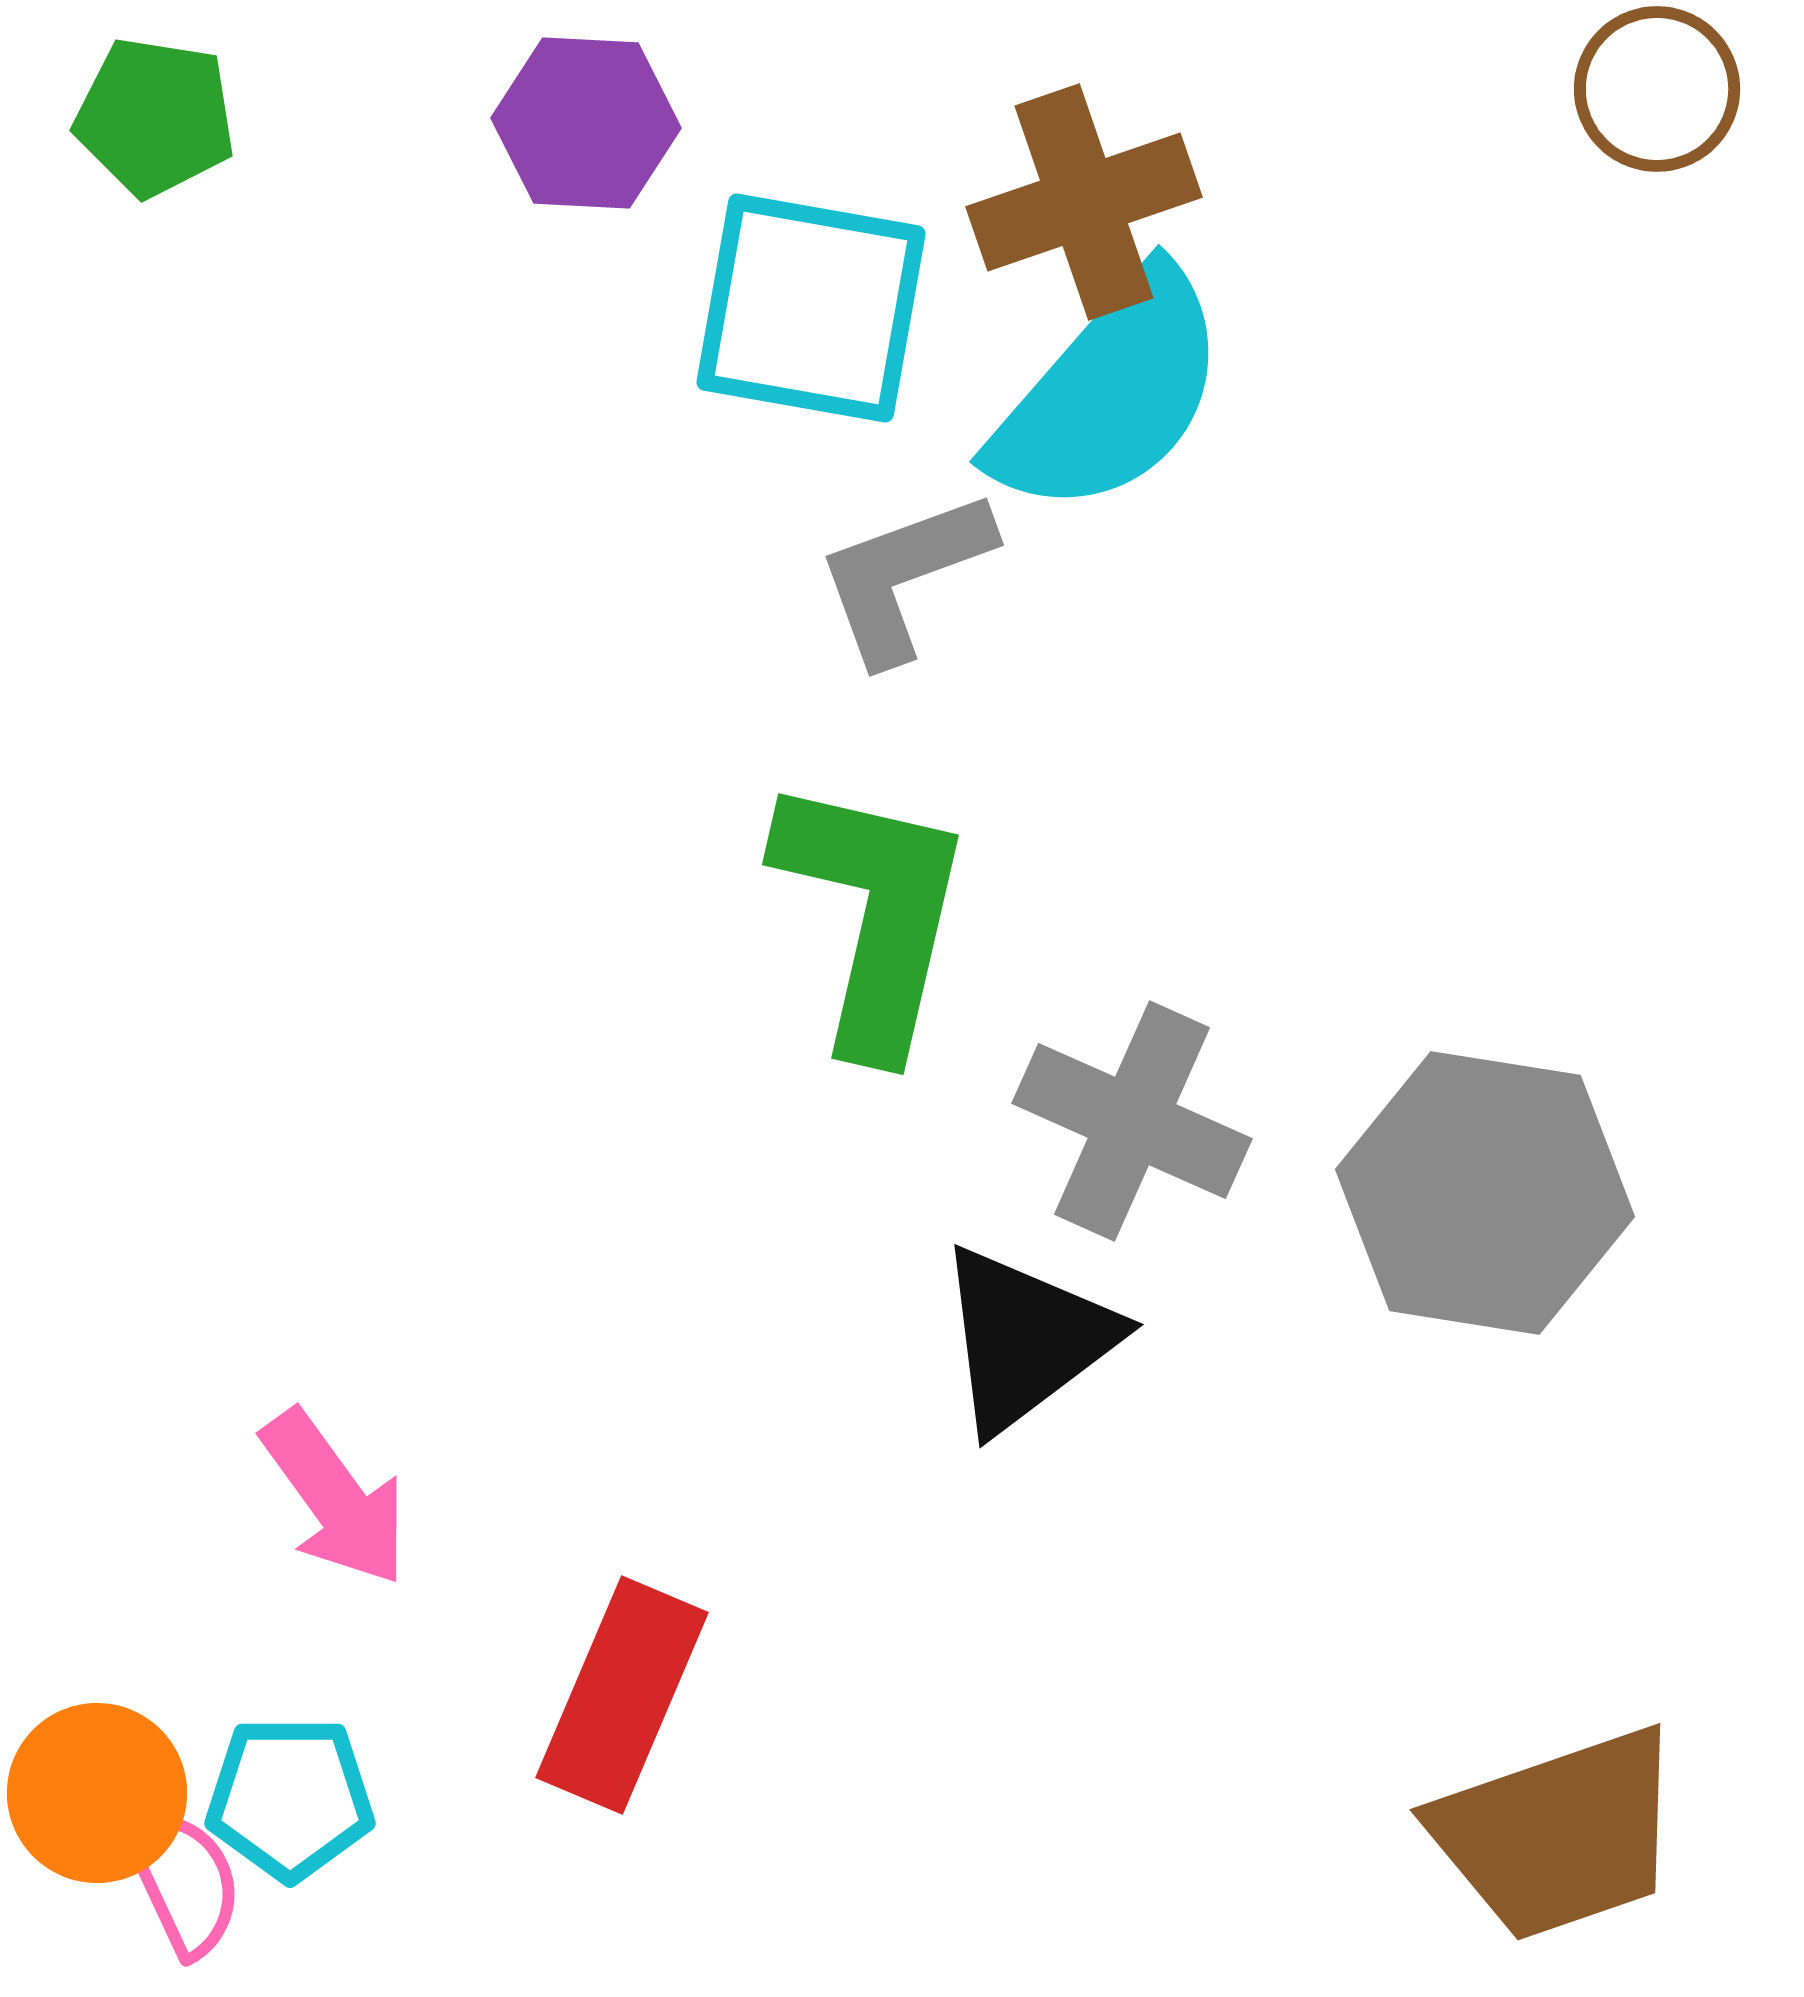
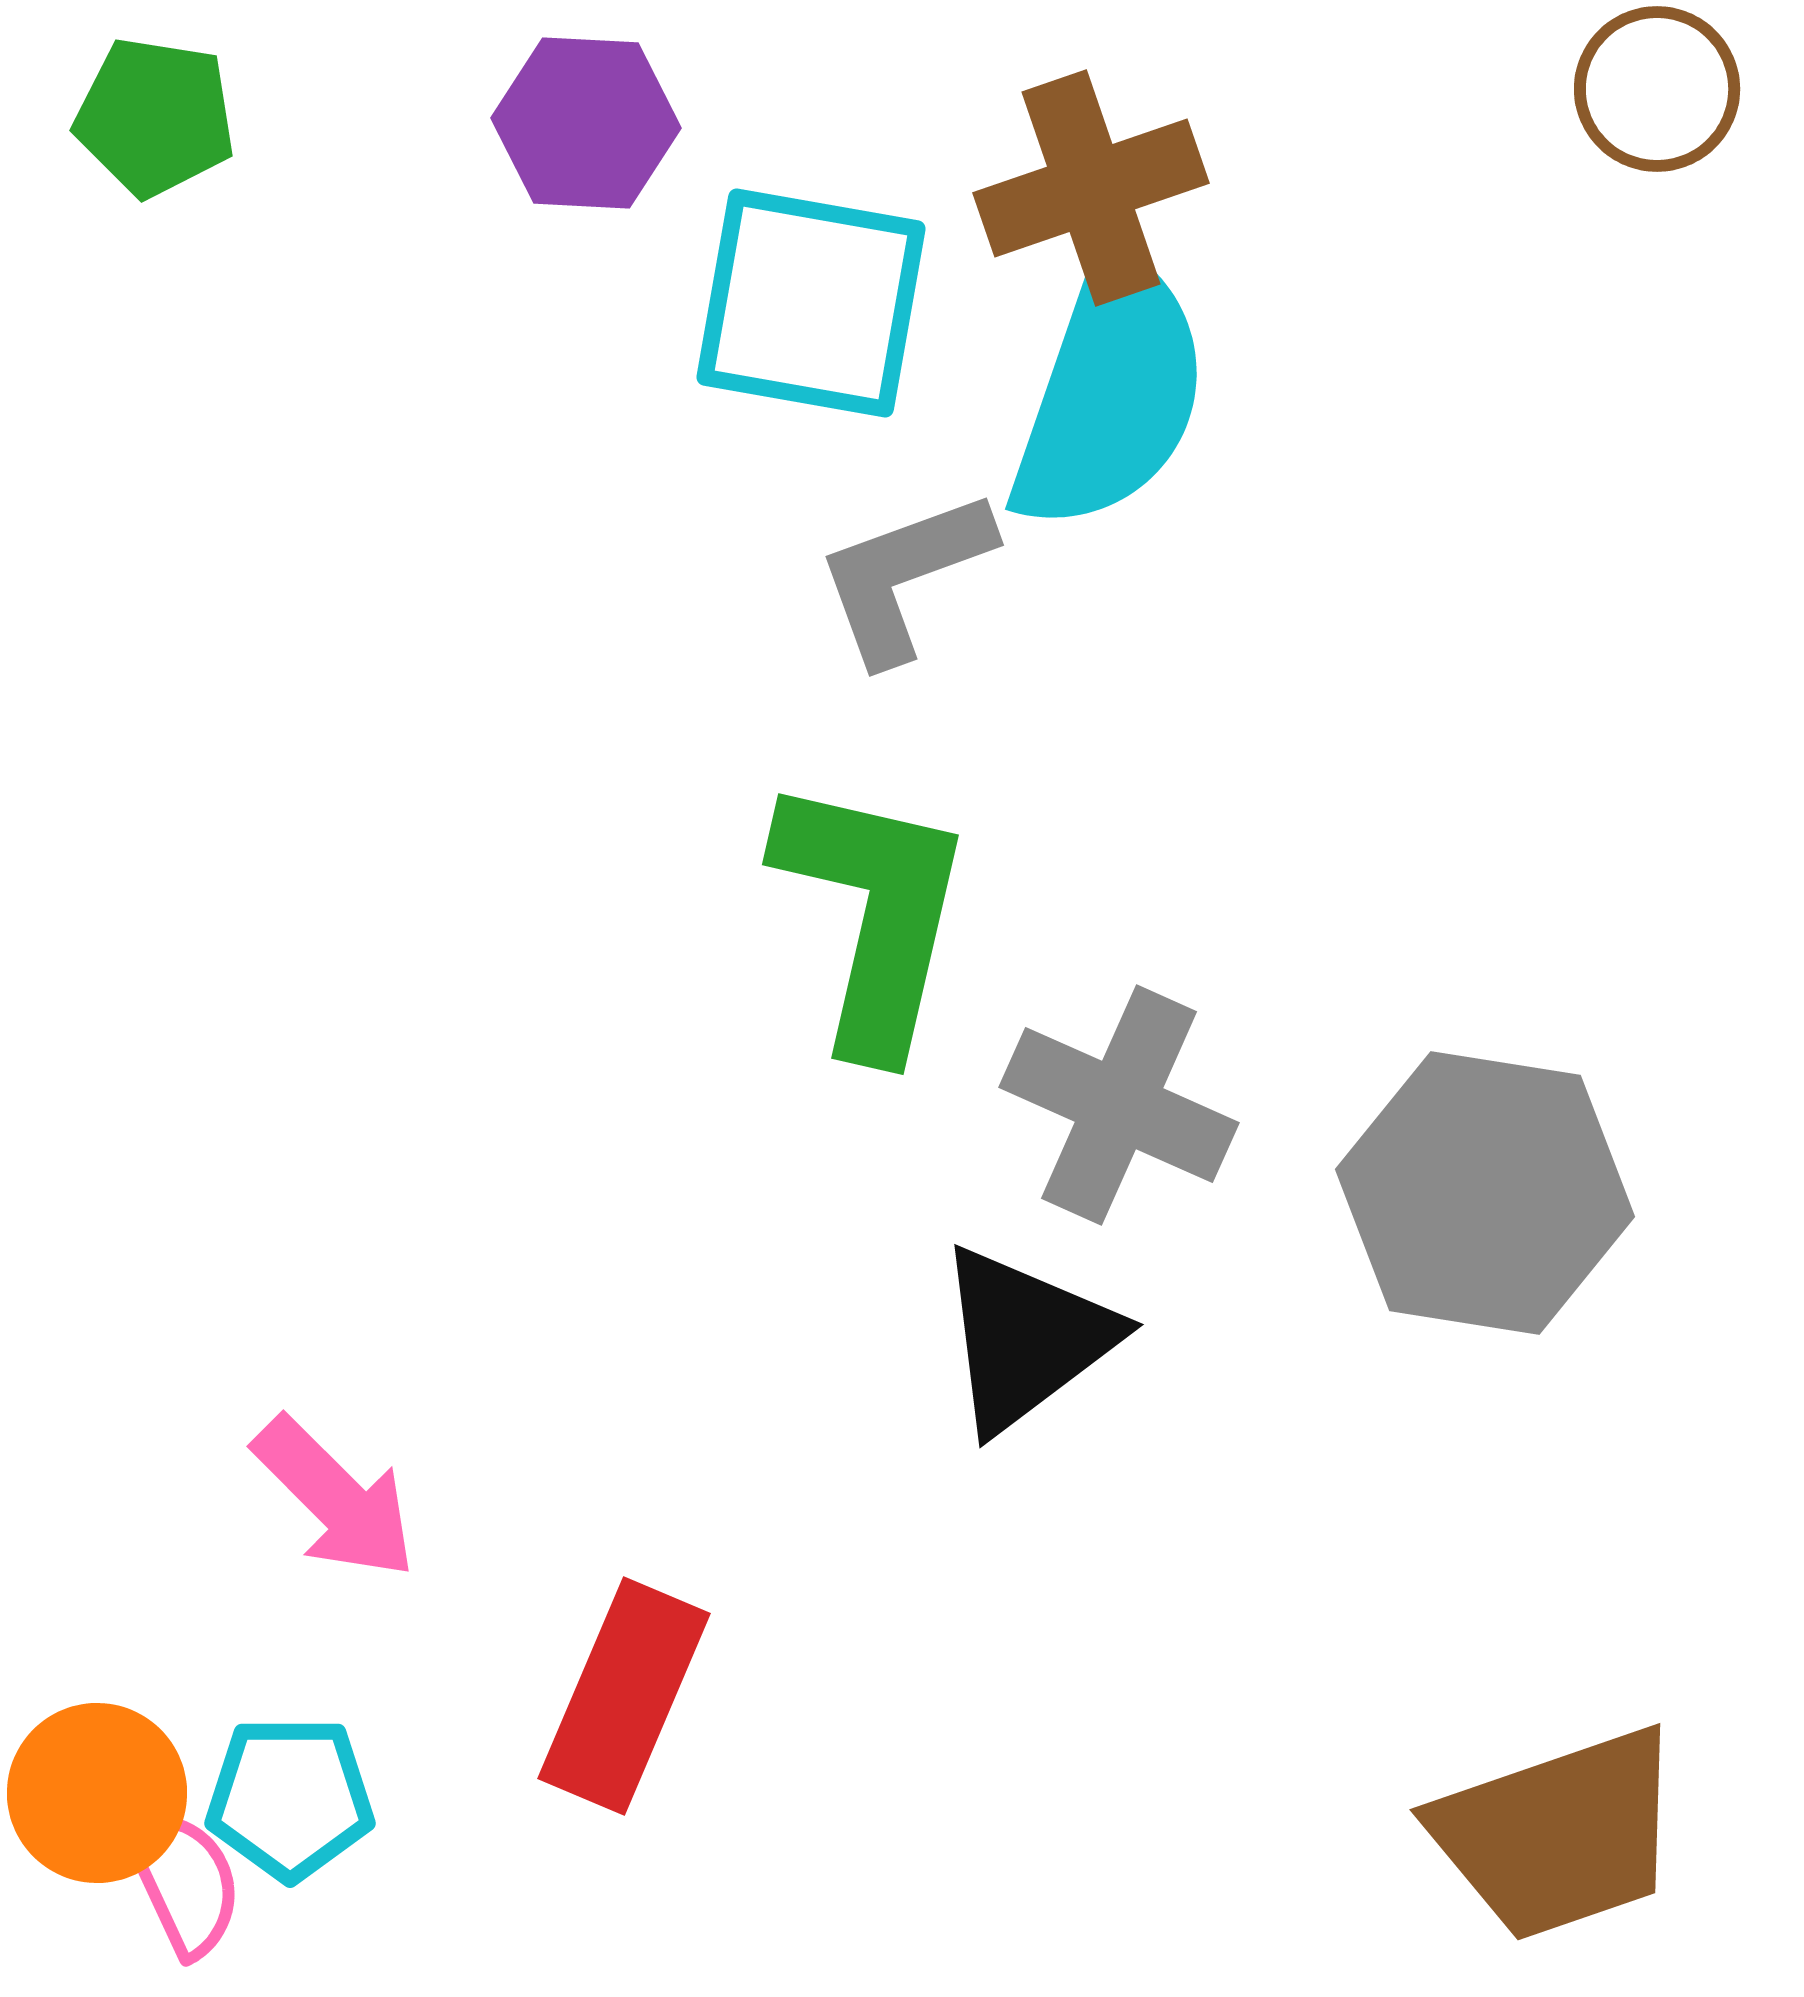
brown cross: moved 7 px right, 14 px up
cyan square: moved 5 px up
cyan semicircle: rotated 22 degrees counterclockwise
gray cross: moved 13 px left, 16 px up
pink arrow: rotated 9 degrees counterclockwise
red rectangle: moved 2 px right, 1 px down
